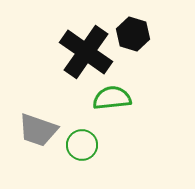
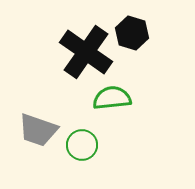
black hexagon: moved 1 px left, 1 px up
